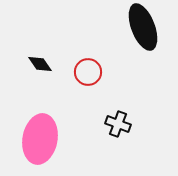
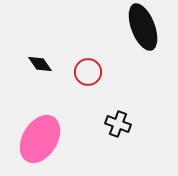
pink ellipse: rotated 21 degrees clockwise
